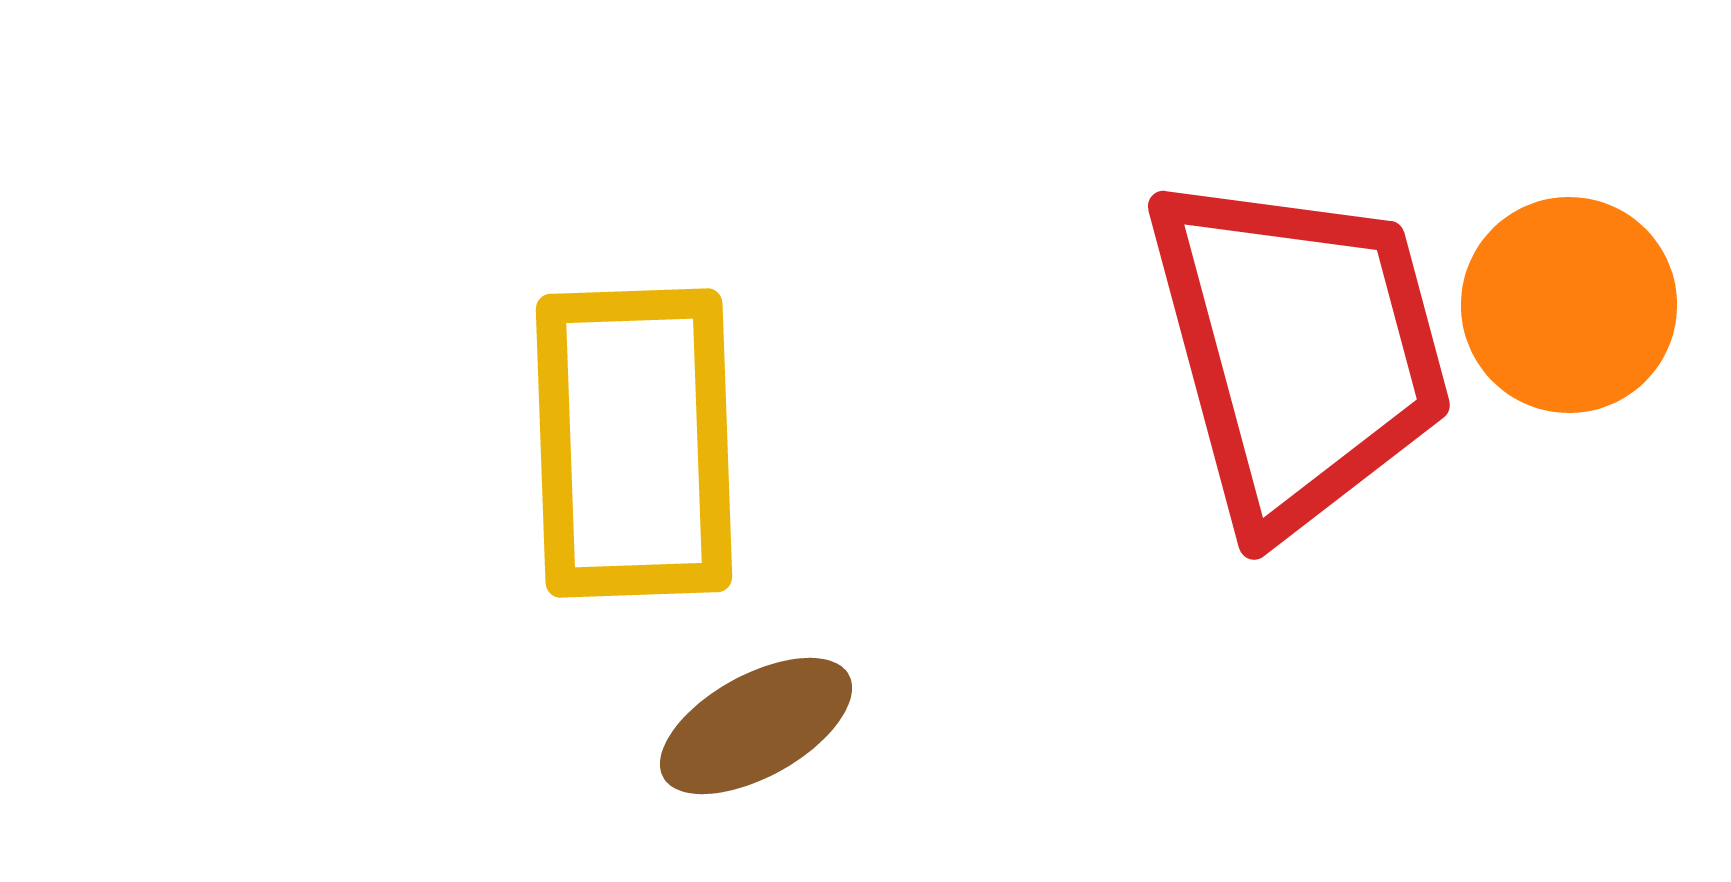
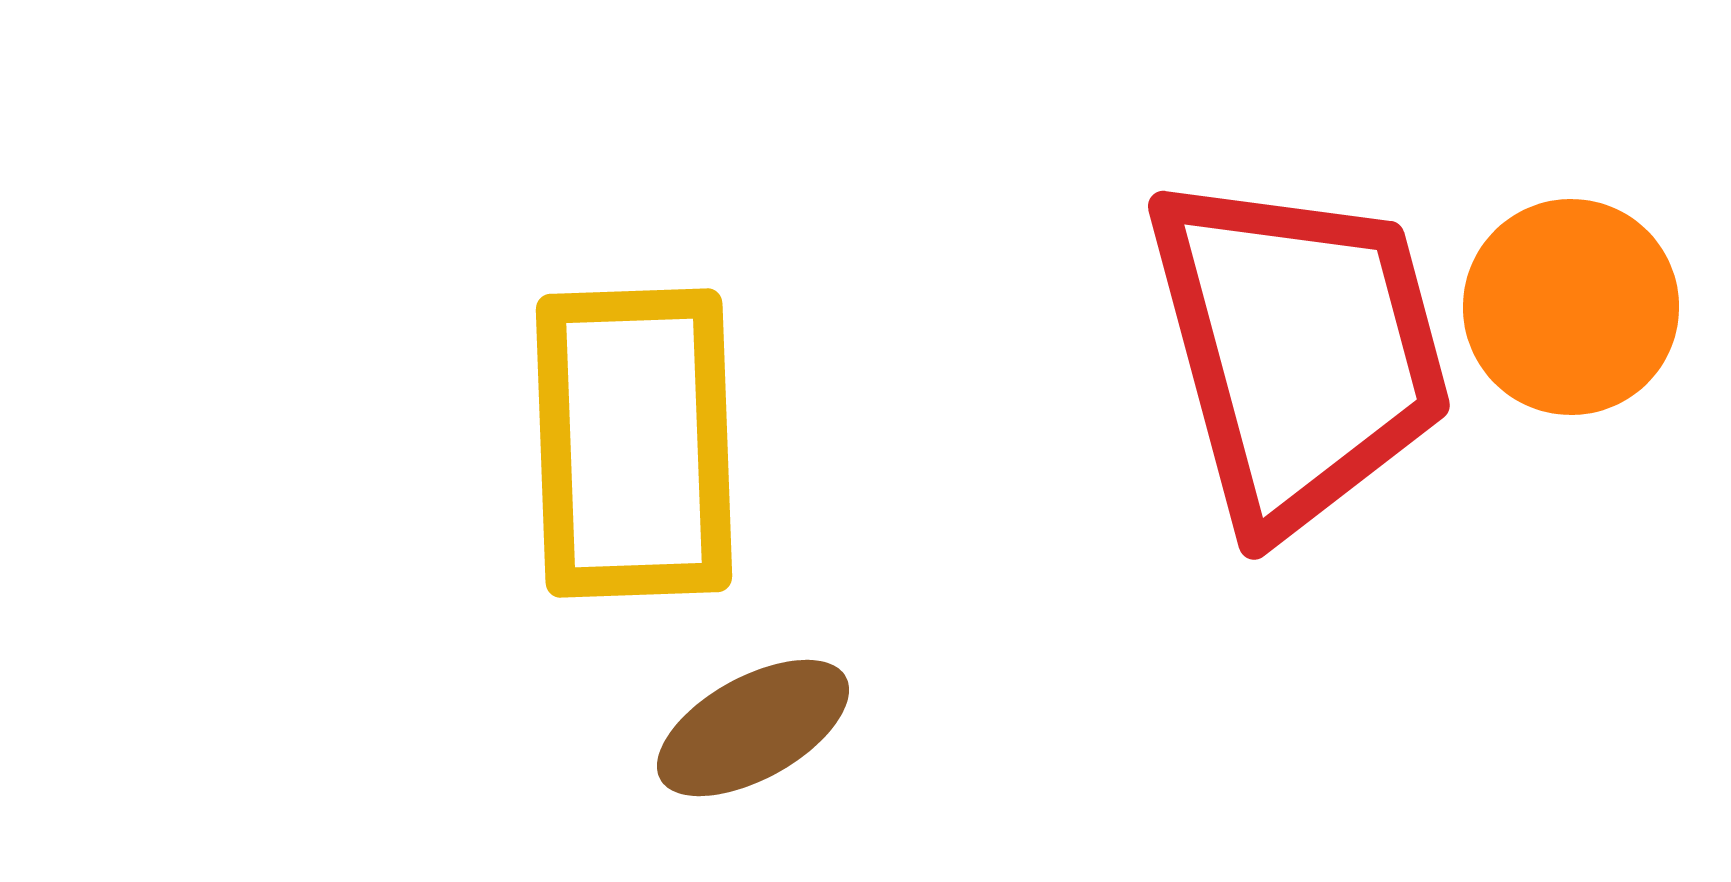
orange circle: moved 2 px right, 2 px down
brown ellipse: moved 3 px left, 2 px down
